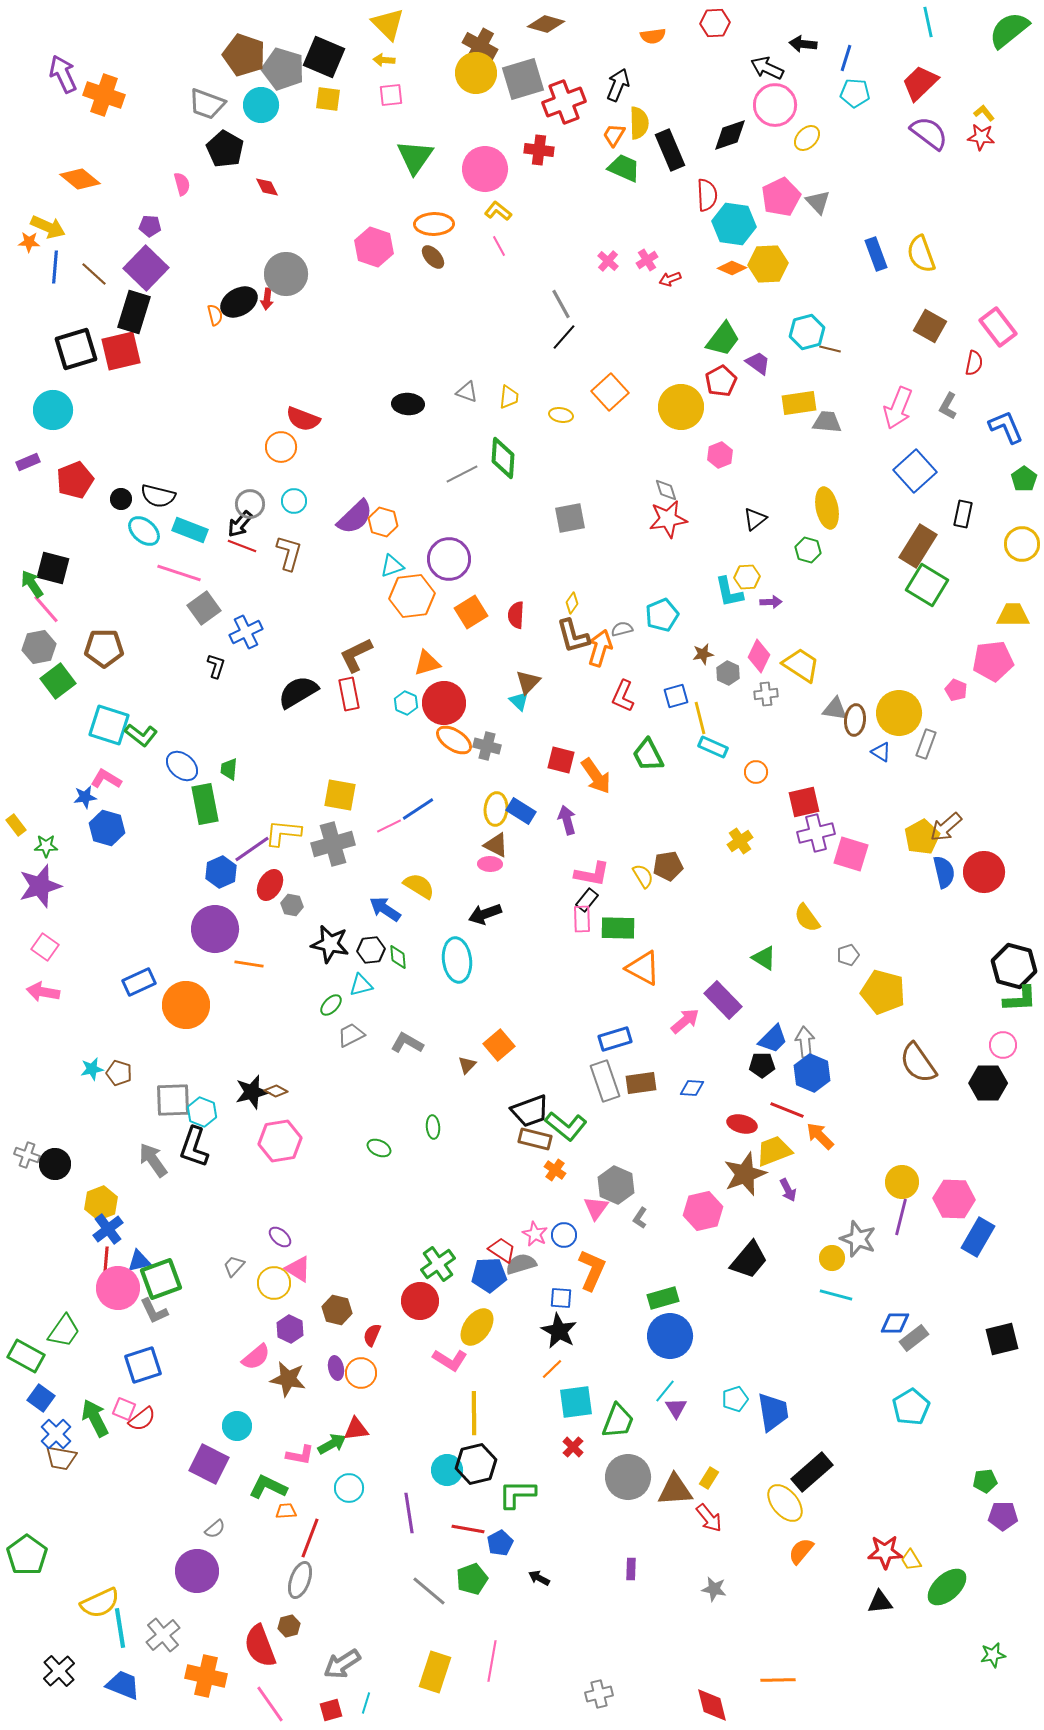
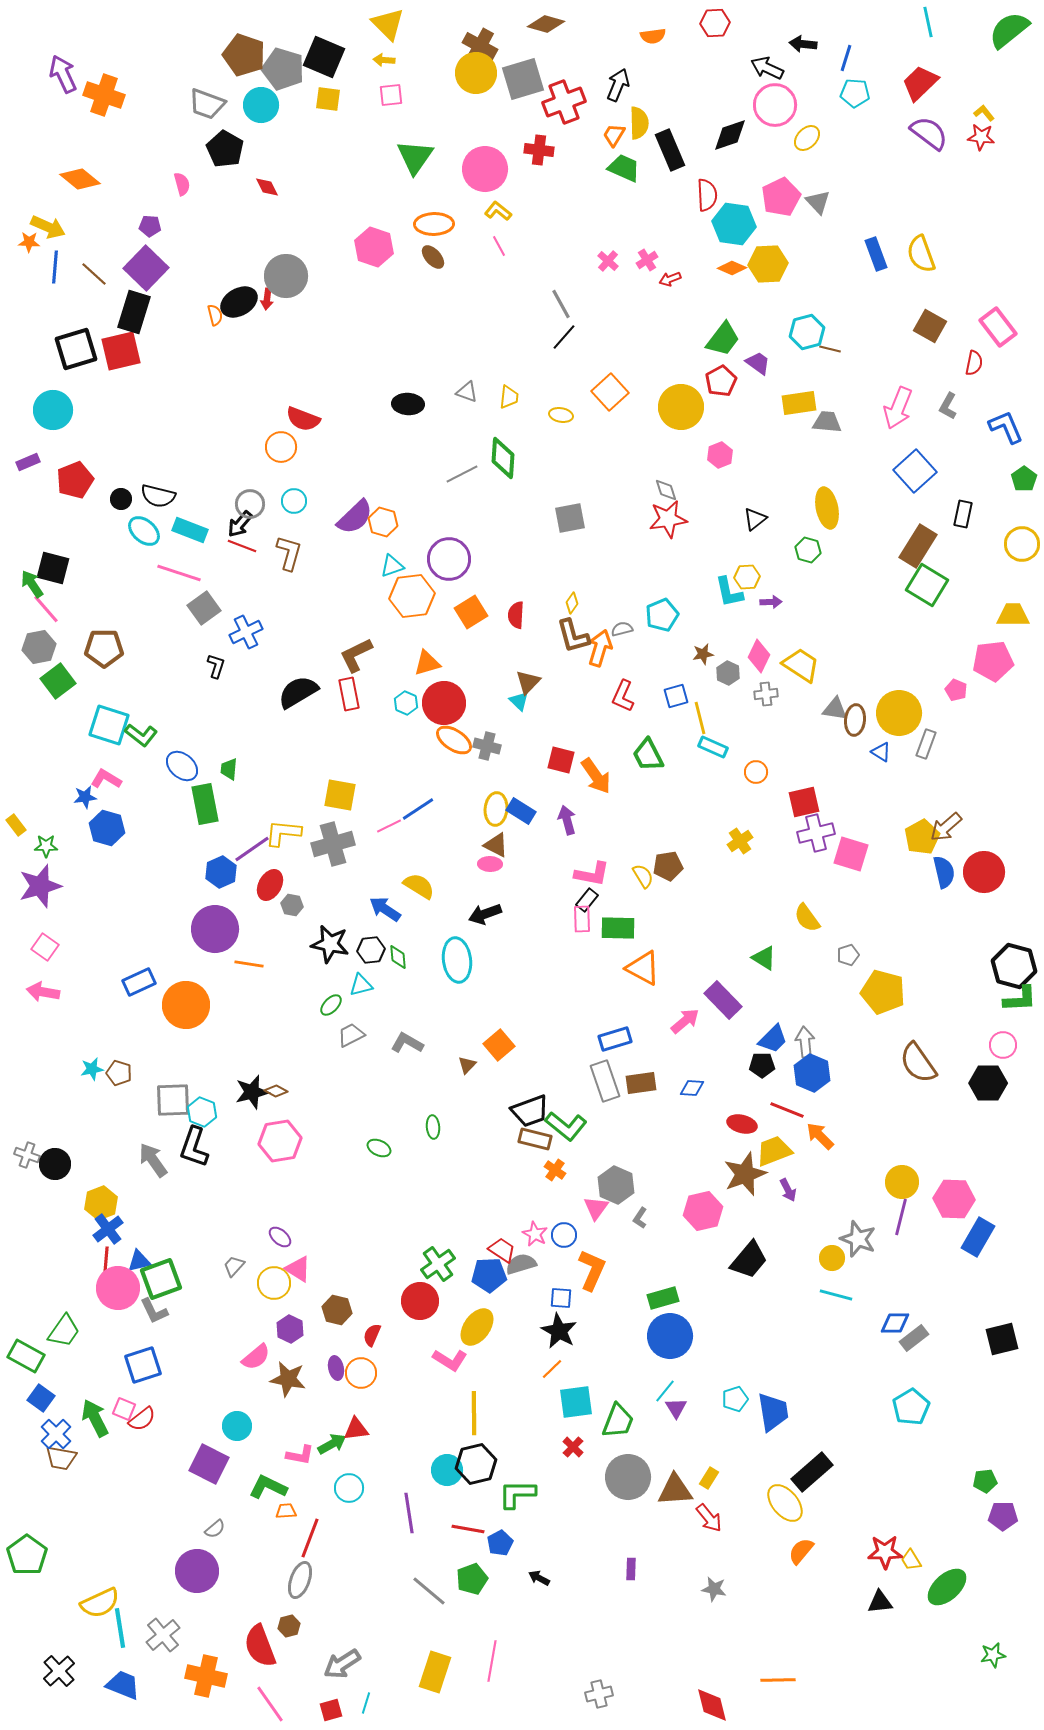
gray circle at (286, 274): moved 2 px down
